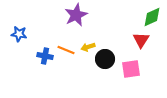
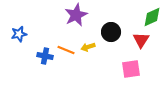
blue star: rotated 21 degrees counterclockwise
black circle: moved 6 px right, 27 px up
